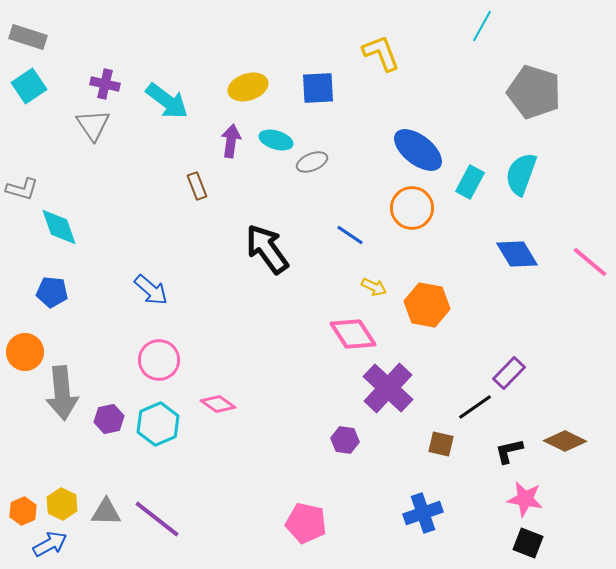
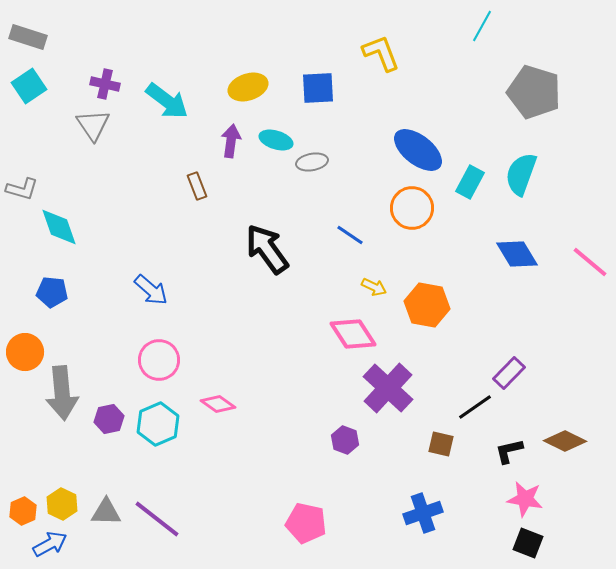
gray ellipse at (312, 162): rotated 12 degrees clockwise
purple hexagon at (345, 440): rotated 12 degrees clockwise
